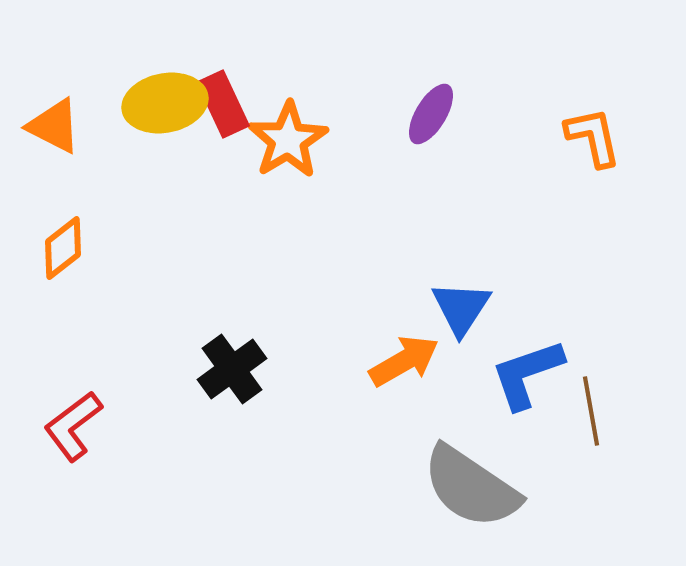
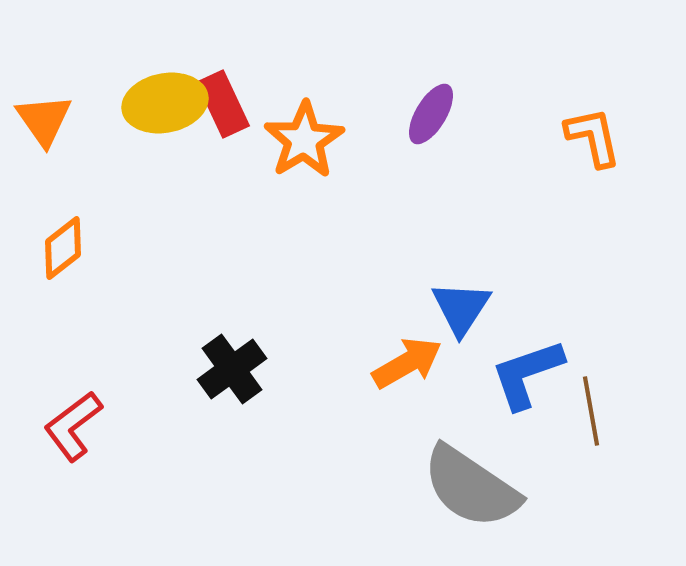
orange triangle: moved 10 px left, 6 px up; rotated 28 degrees clockwise
orange star: moved 16 px right
orange arrow: moved 3 px right, 2 px down
